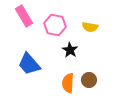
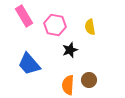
yellow semicircle: rotated 70 degrees clockwise
black star: rotated 21 degrees clockwise
orange semicircle: moved 2 px down
